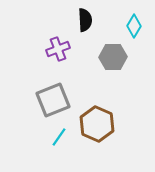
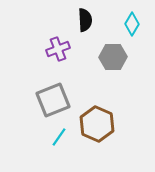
cyan diamond: moved 2 px left, 2 px up
